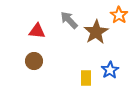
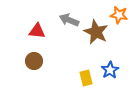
orange star: rotated 24 degrees counterclockwise
gray arrow: rotated 24 degrees counterclockwise
brown star: rotated 15 degrees counterclockwise
yellow rectangle: rotated 14 degrees counterclockwise
